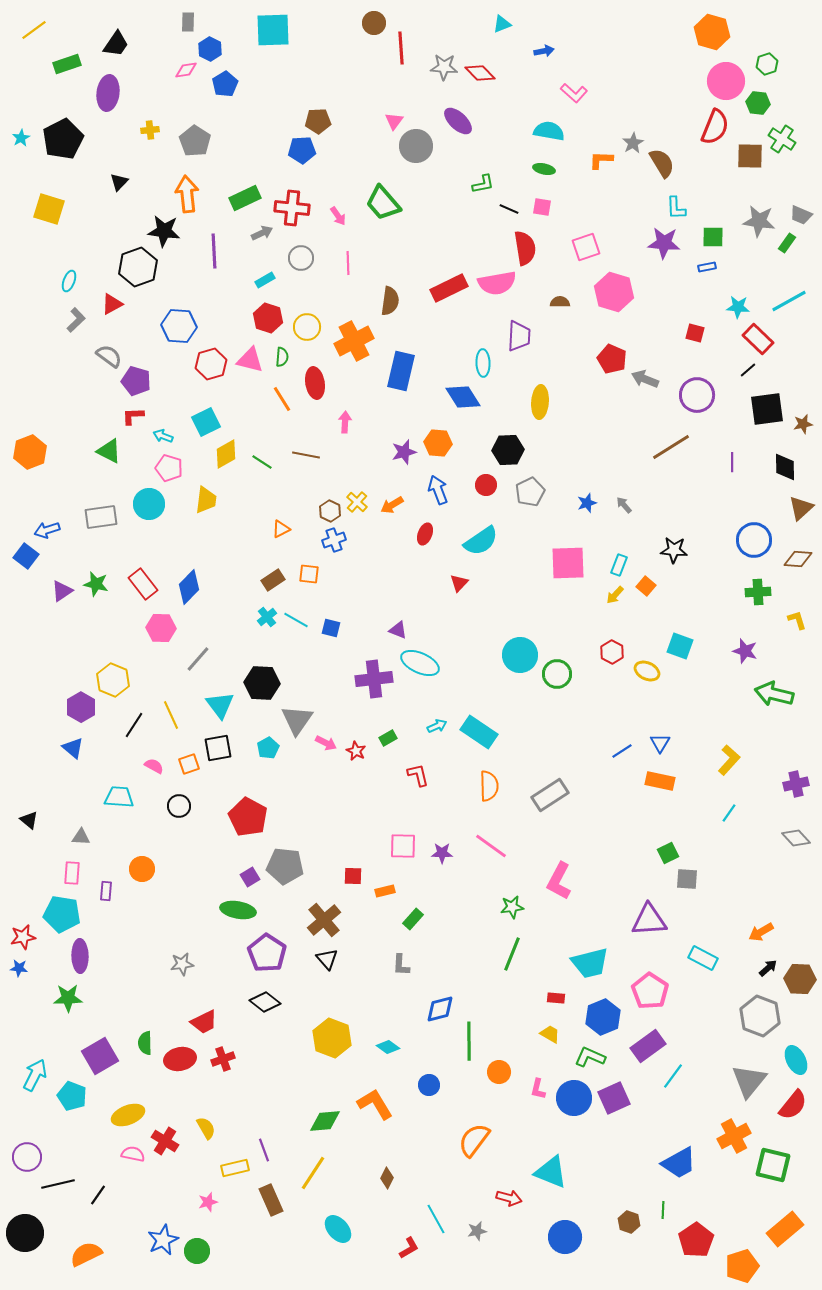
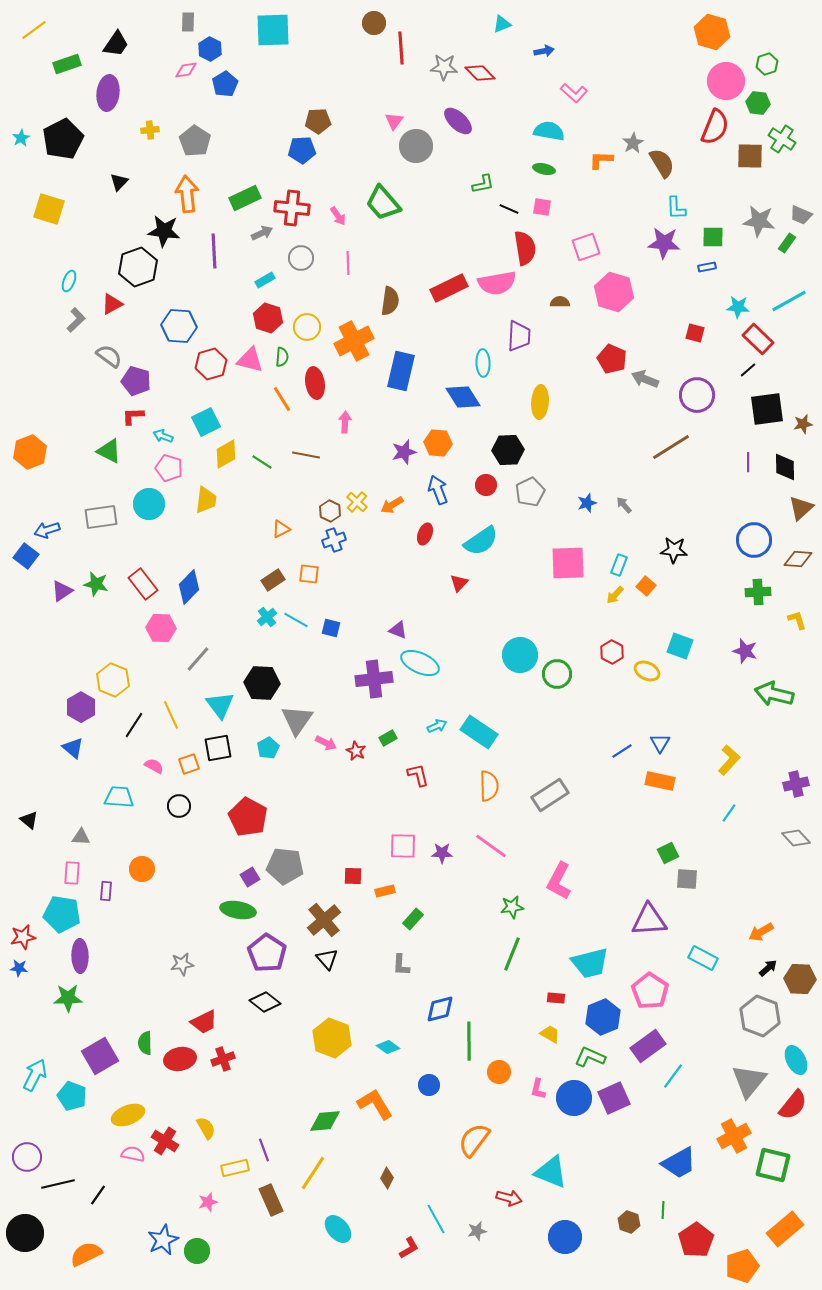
purple line at (732, 462): moved 16 px right
